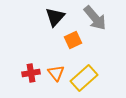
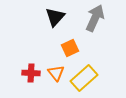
gray arrow: rotated 116 degrees counterclockwise
orange square: moved 3 px left, 8 px down
red cross: rotated 12 degrees clockwise
